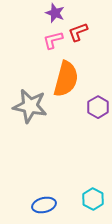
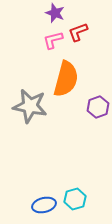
purple hexagon: rotated 10 degrees clockwise
cyan hexagon: moved 18 px left; rotated 15 degrees clockwise
